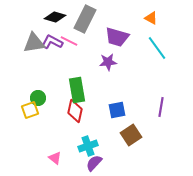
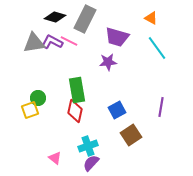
blue square: rotated 18 degrees counterclockwise
purple semicircle: moved 3 px left
